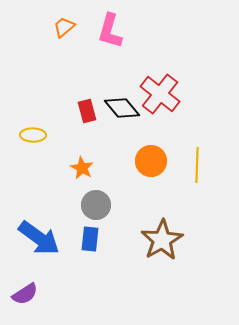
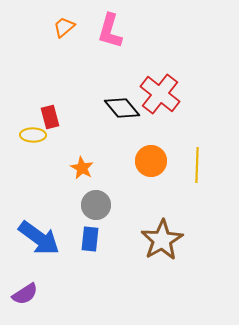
red rectangle: moved 37 px left, 6 px down
